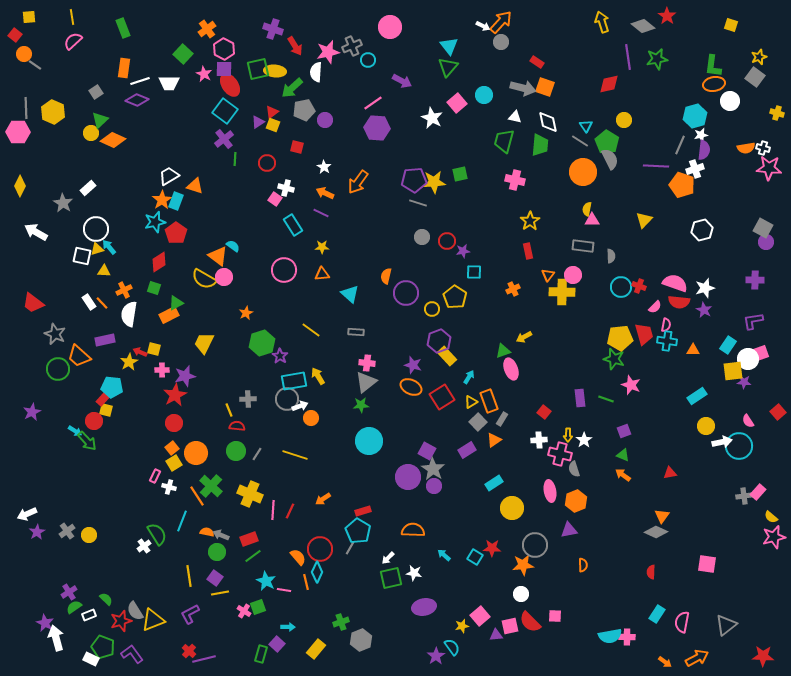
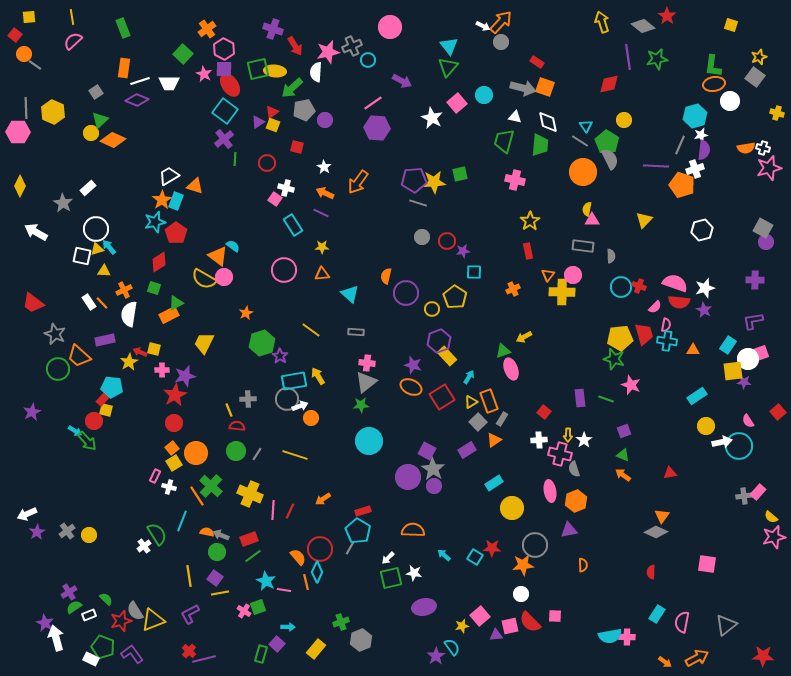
pink star at (769, 168): rotated 20 degrees counterclockwise
